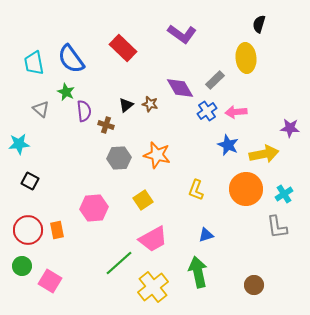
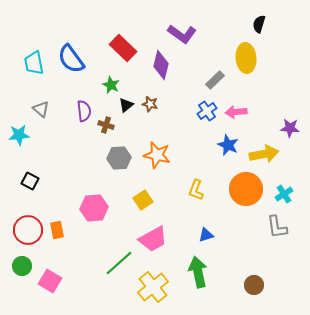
purple diamond: moved 19 px left, 23 px up; rotated 44 degrees clockwise
green star: moved 45 px right, 7 px up
cyan star: moved 9 px up
